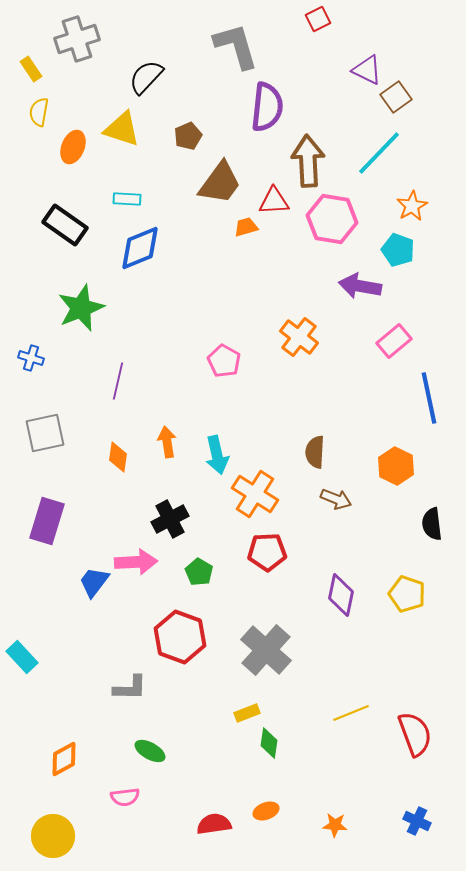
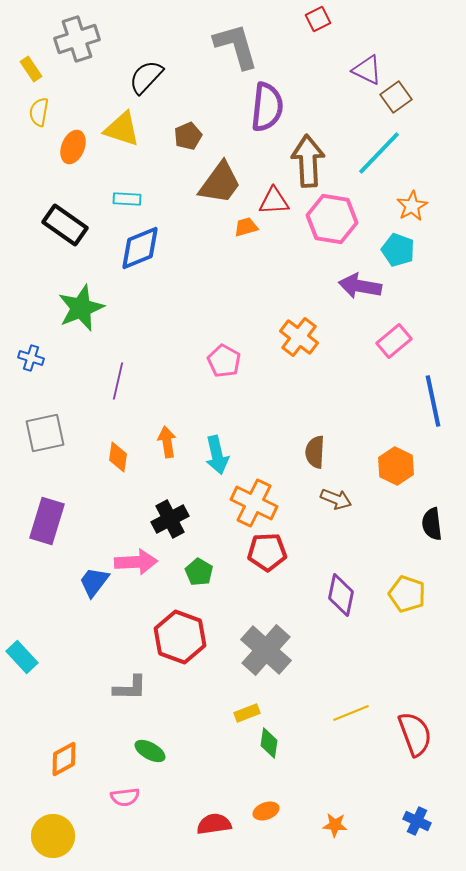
blue line at (429, 398): moved 4 px right, 3 px down
orange cross at (255, 494): moved 1 px left, 9 px down; rotated 6 degrees counterclockwise
